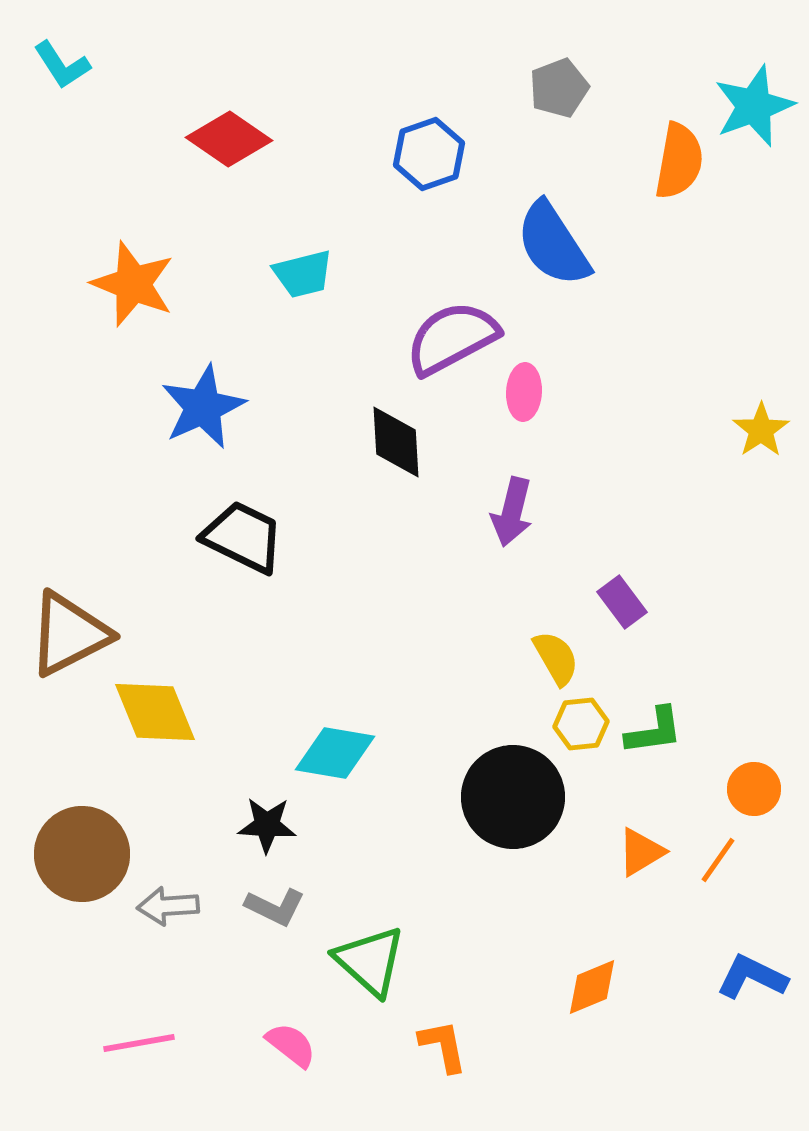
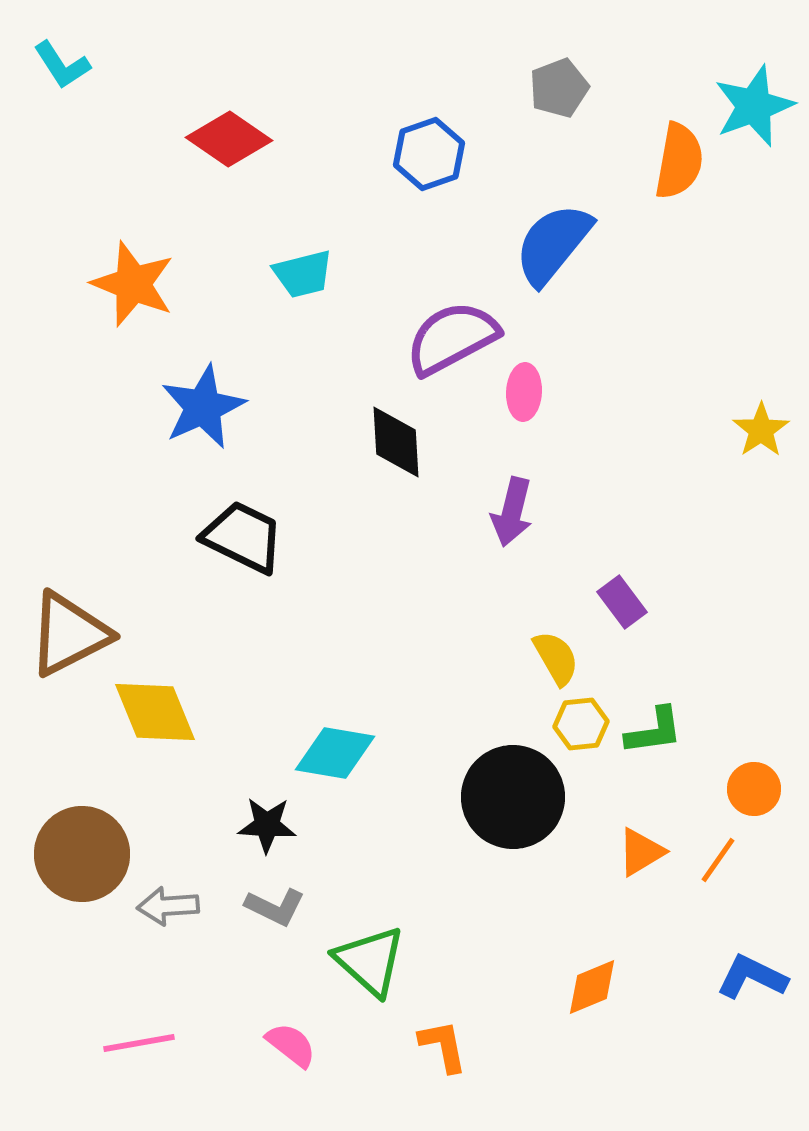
blue semicircle: rotated 72 degrees clockwise
